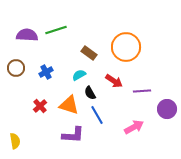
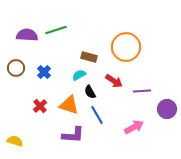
brown rectangle: moved 4 px down; rotated 21 degrees counterclockwise
blue cross: moved 2 px left; rotated 16 degrees counterclockwise
black semicircle: moved 1 px up
yellow semicircle: rotated 63 degrees counterclockwise
